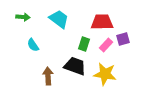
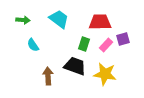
green arrow: moved 3 px down
red trapezoid: moved 2 px left
